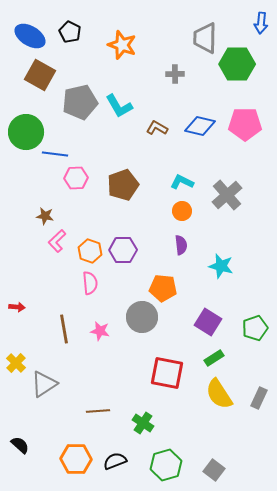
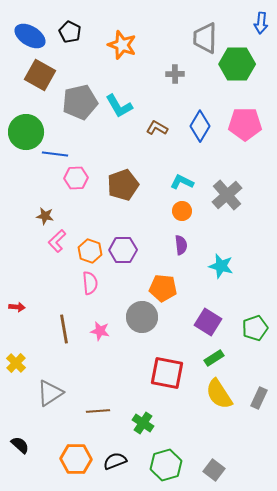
blue diamond at (200, 126): rotated 72 degrees counterclockwise
gray triangle at (44, 384): moved 6 px right, 9 px down
